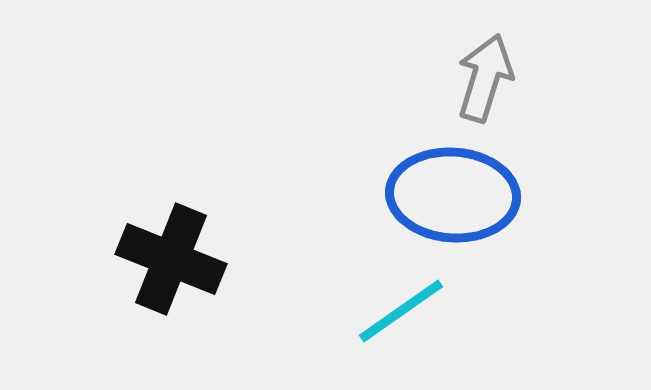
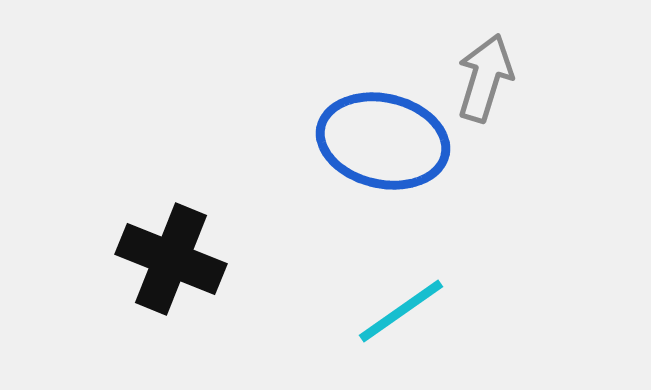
blue ellipse: moved 70 px left, 54 px up; rotated 9 degrees clockwise
